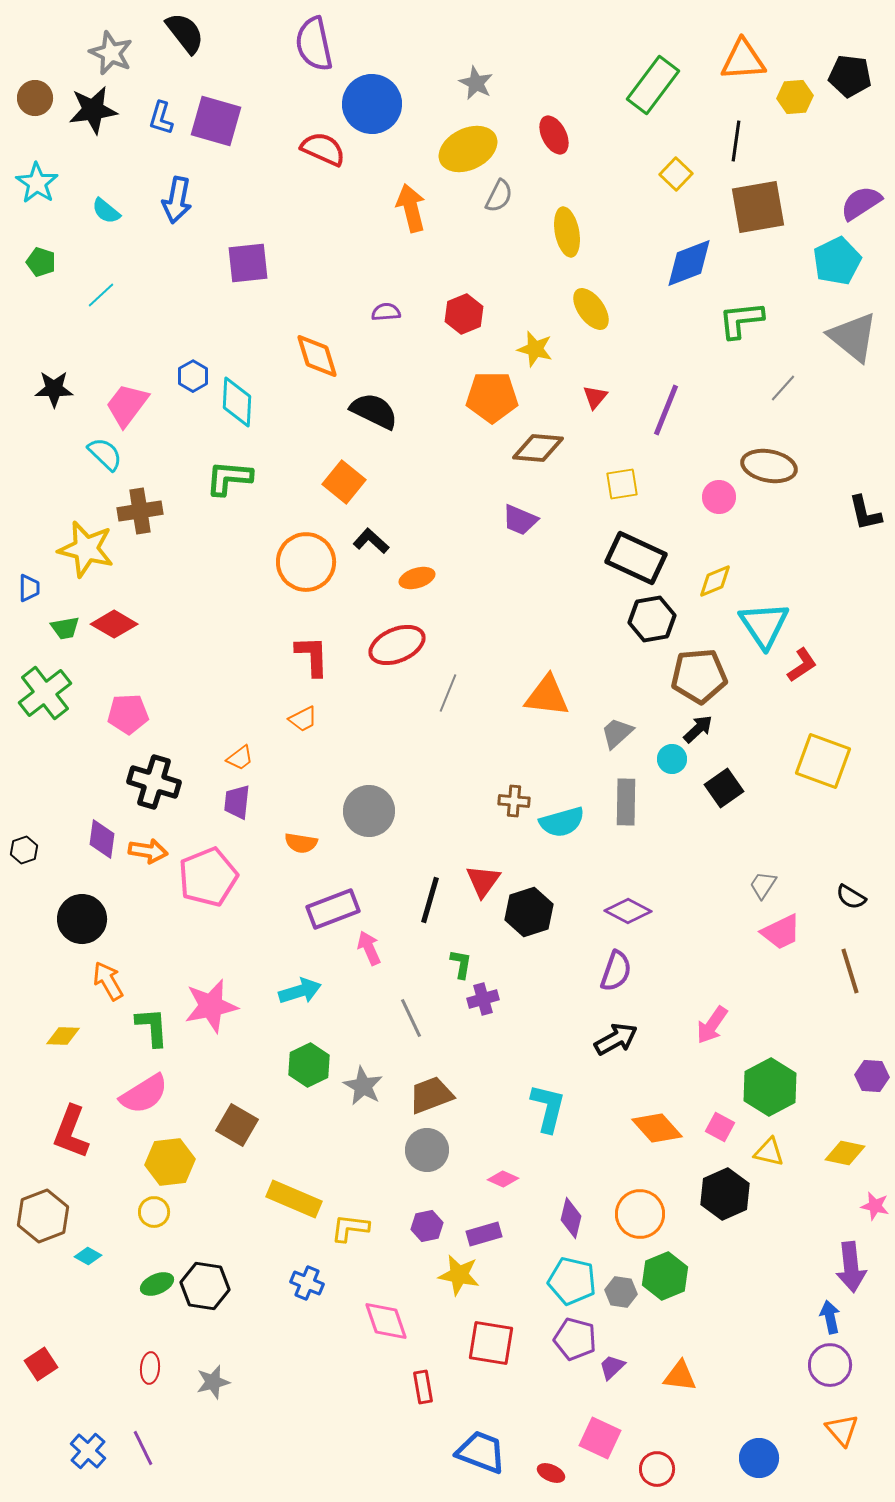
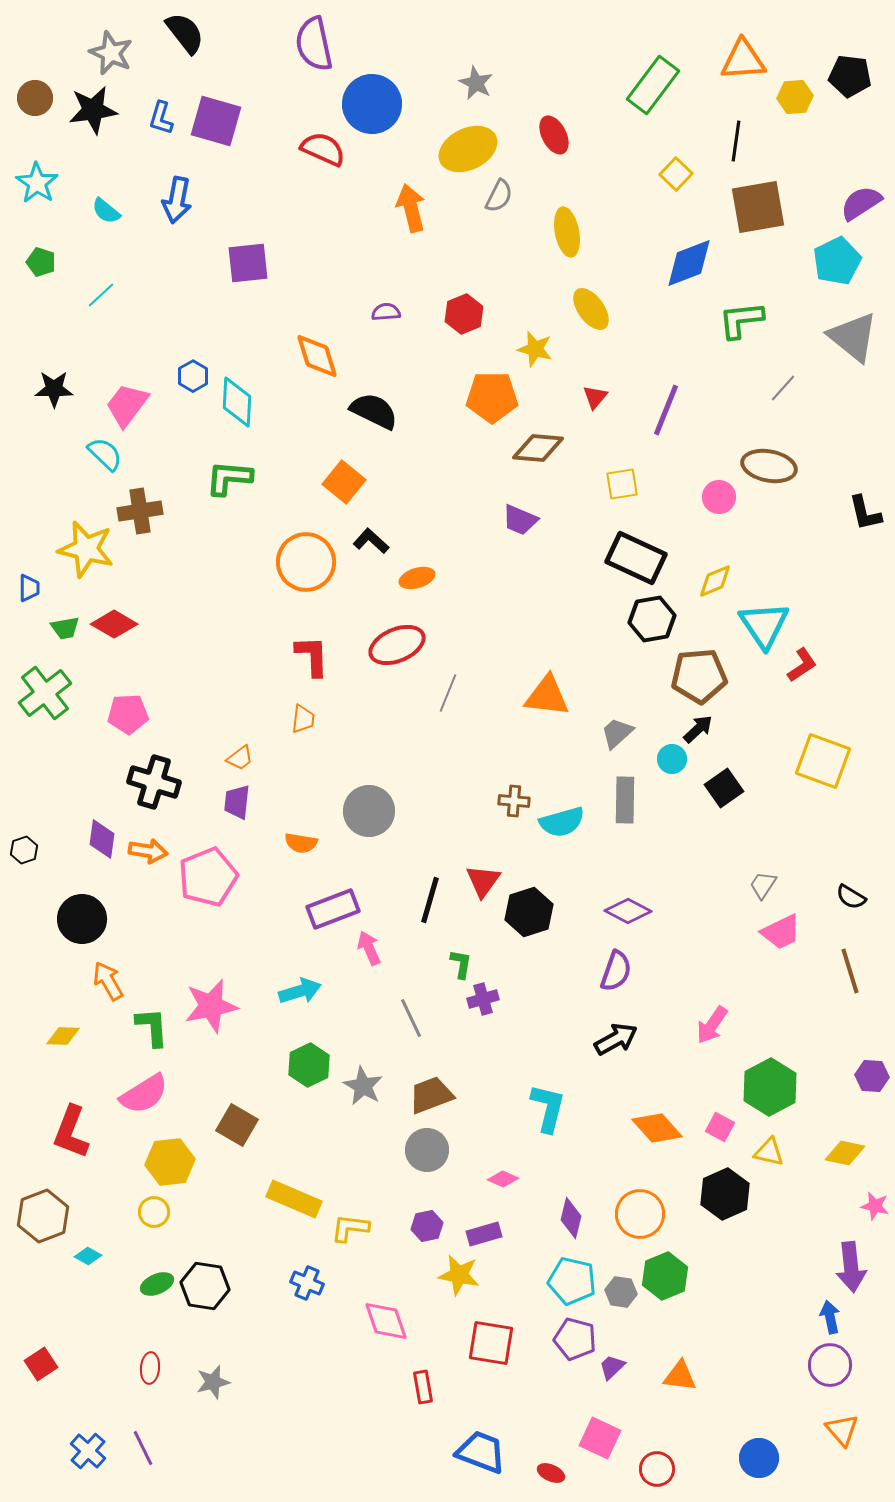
orange trapezoid at (303, 719): rotated 56 degrees counterclockwise
gray rectangle at (626, 802): moved 1 px left, 2 px up
